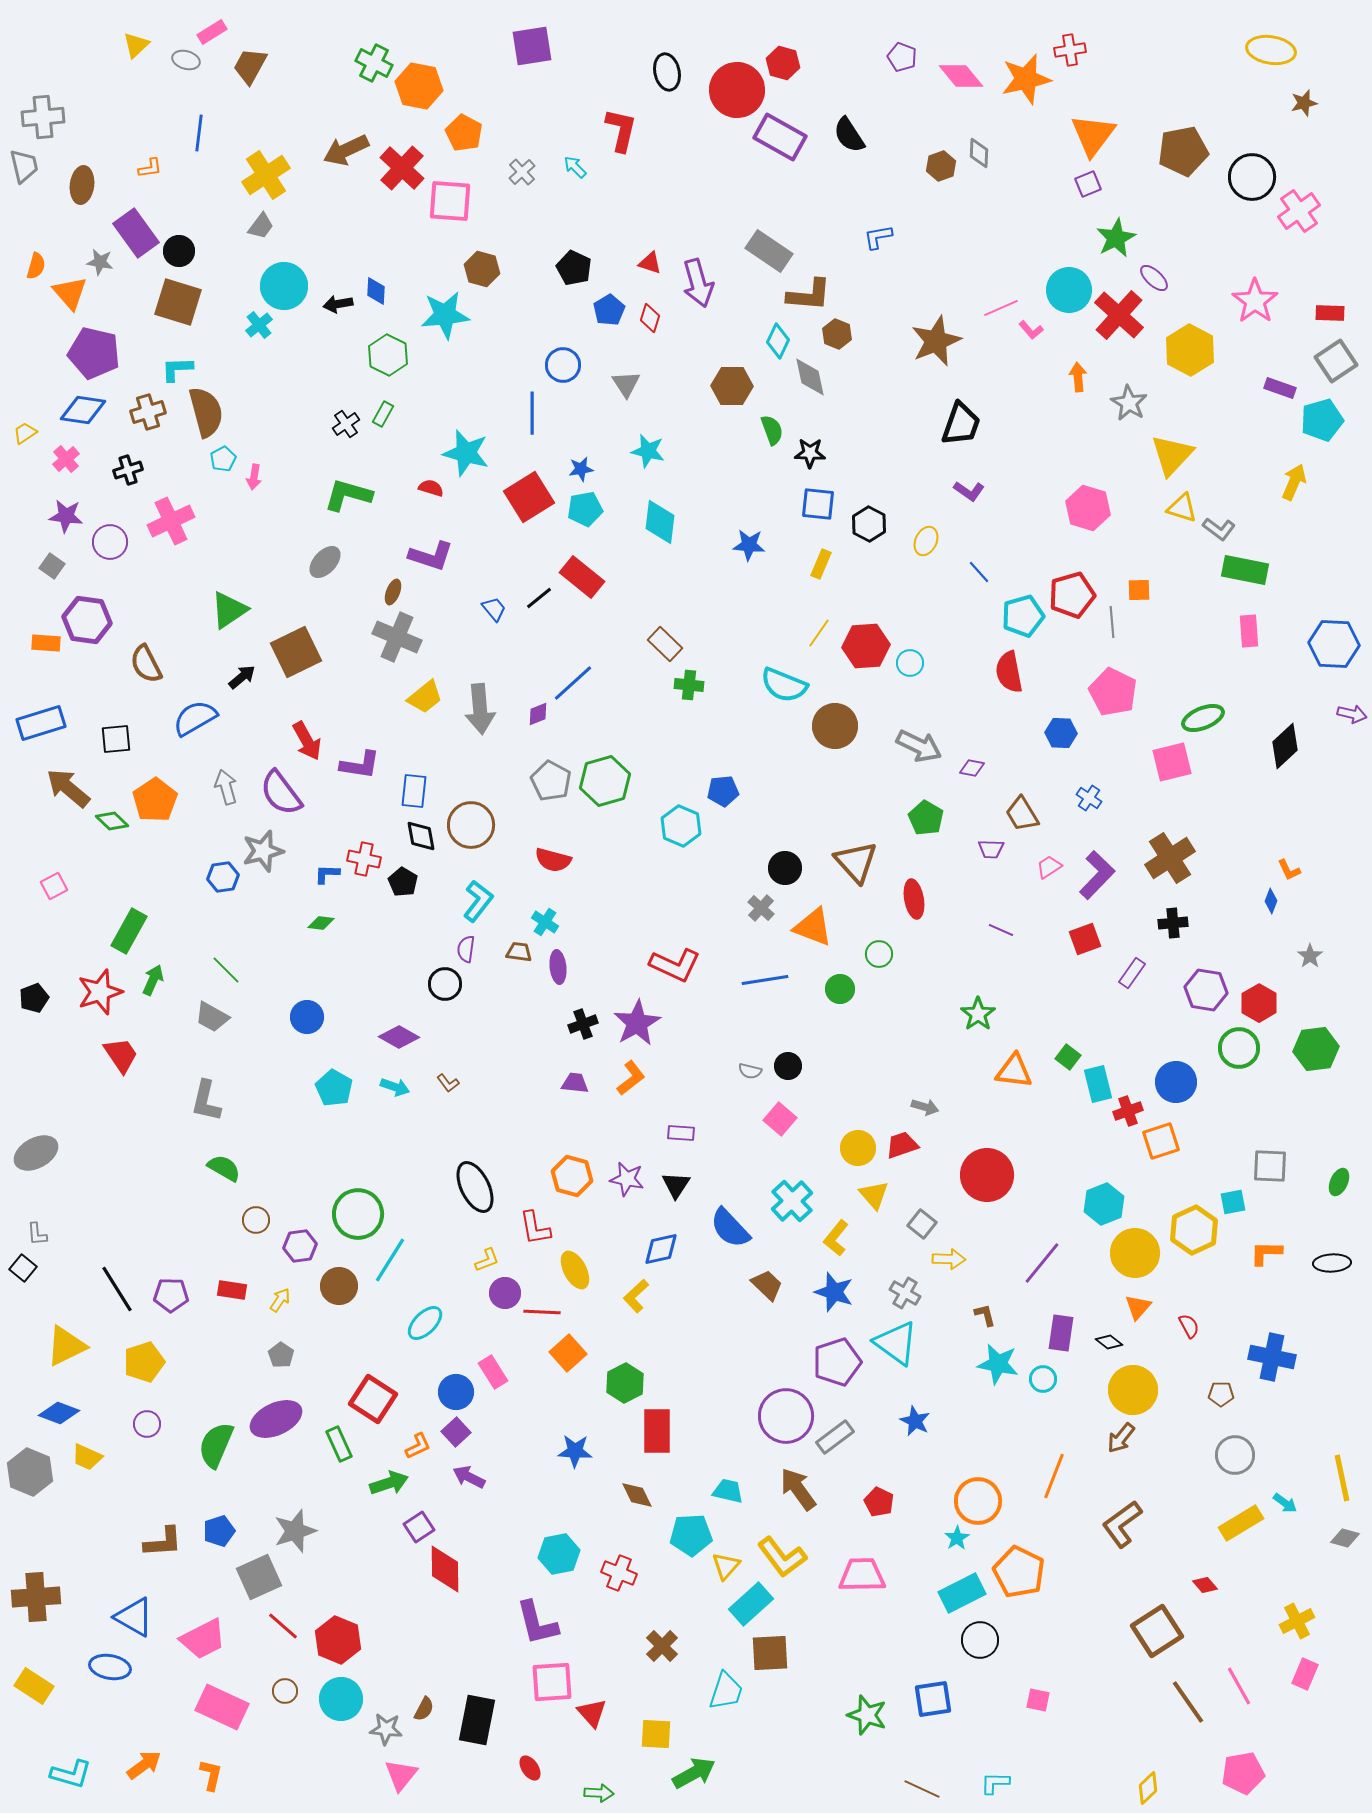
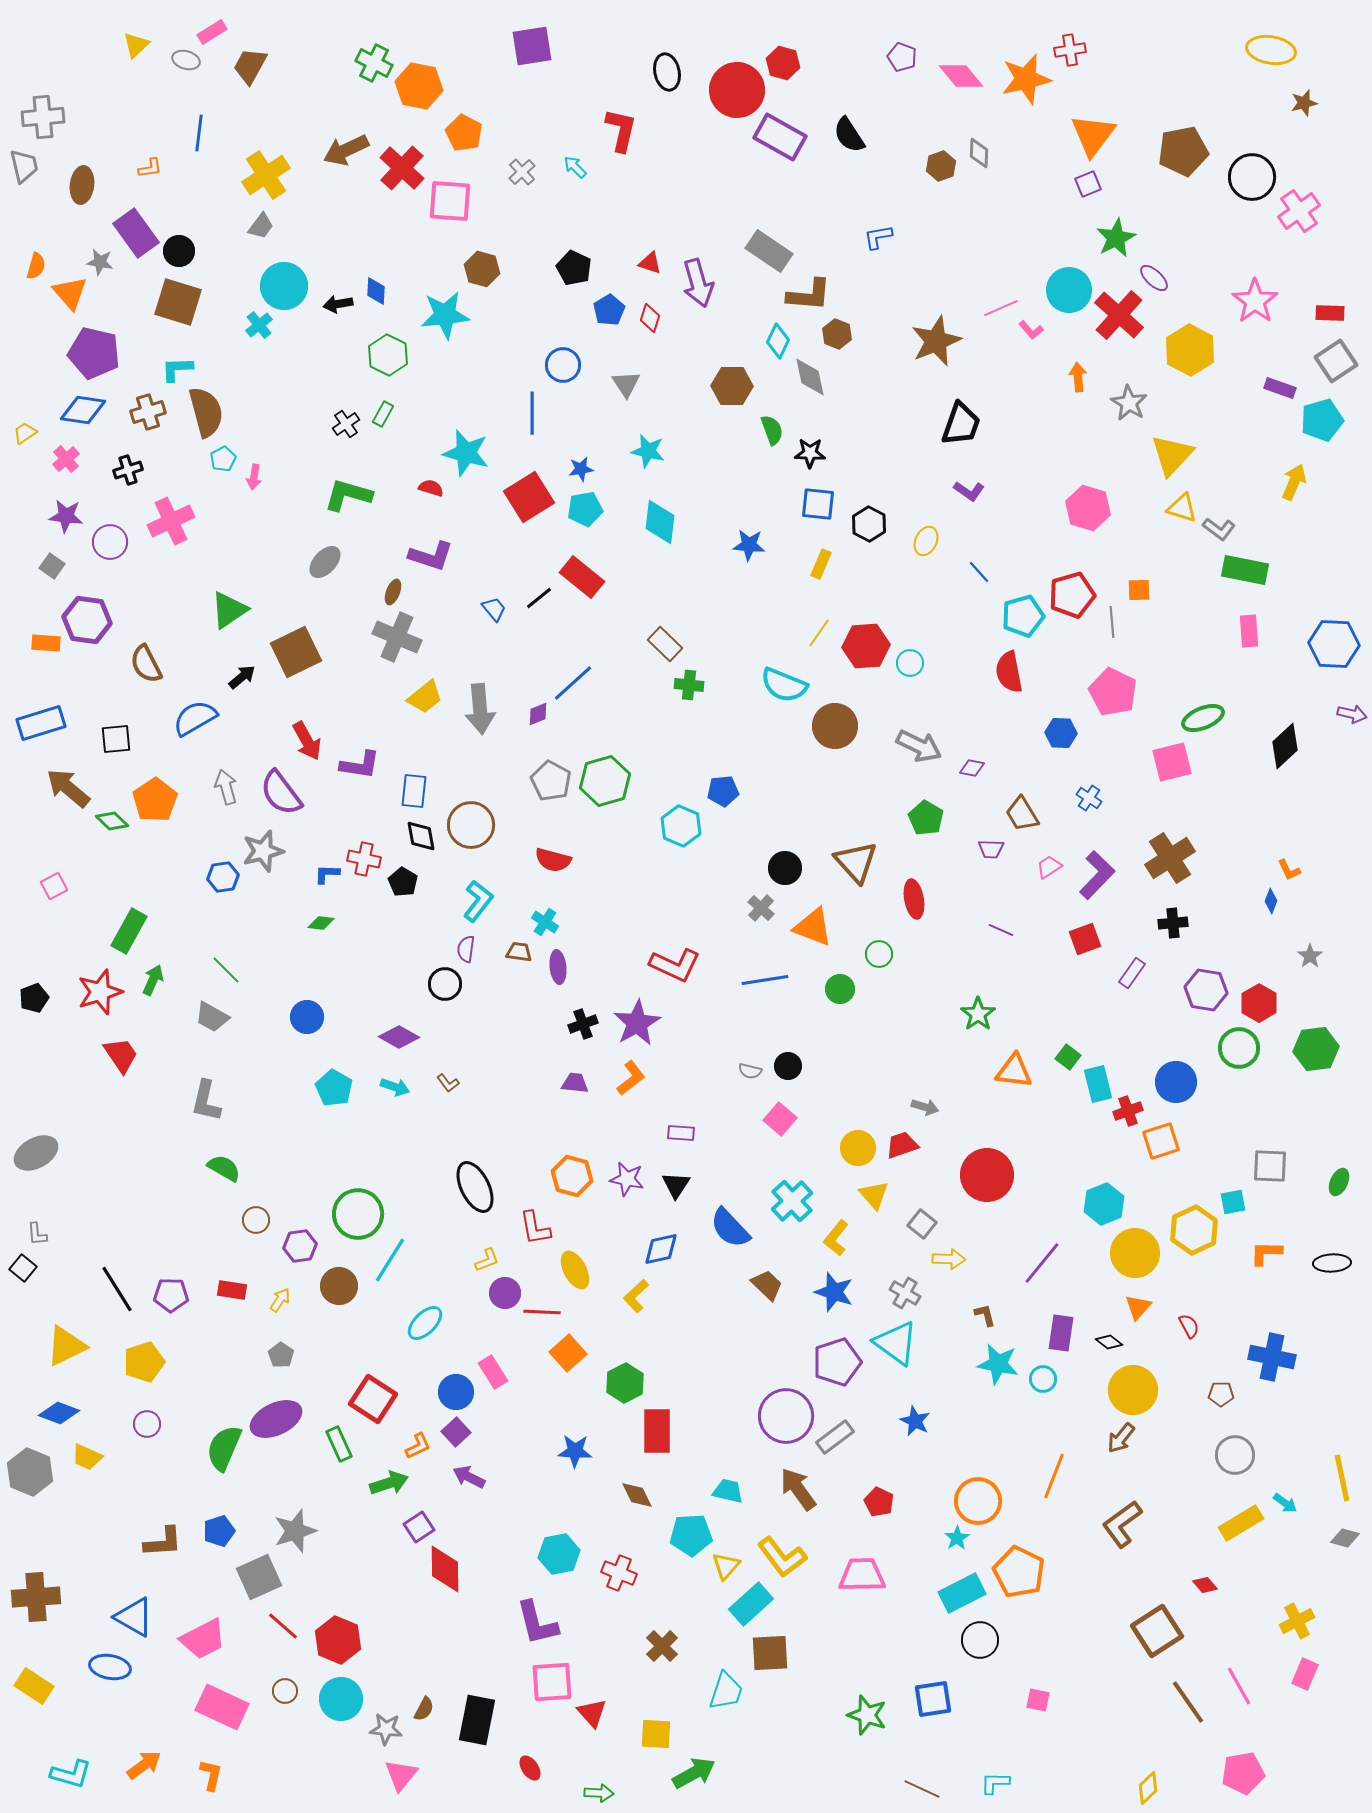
green semicircle at (216, 1445): moved 8 px right, 3 px down
